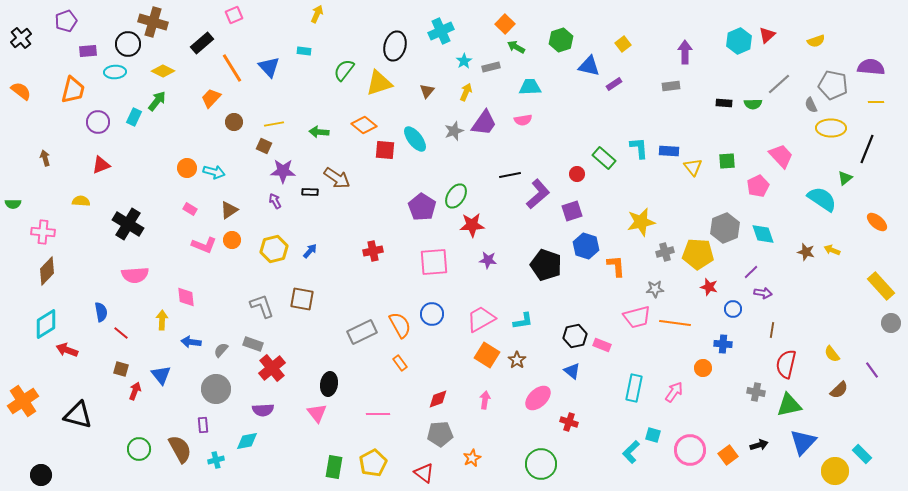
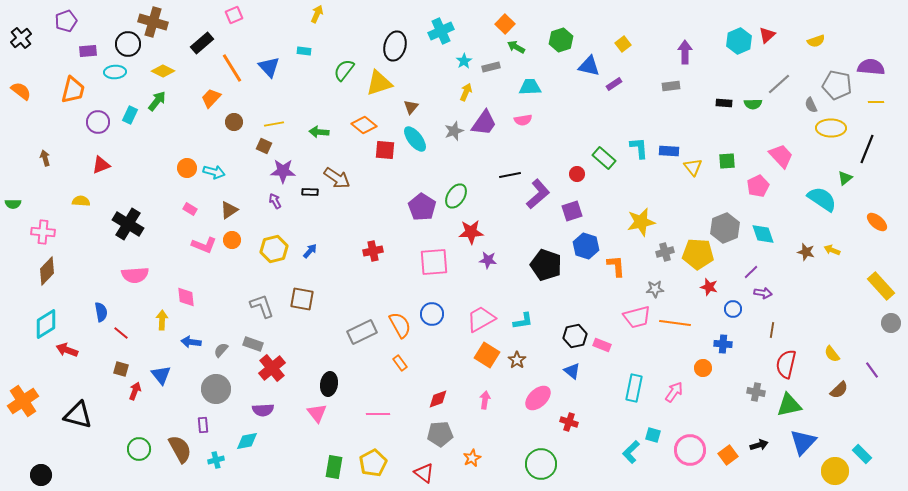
gray pentagon at (833, 85): moved 4 px right
brown triangle at (427, 91): moved 16 px left, 16 px down
cyan rectangle at (134, 117): moved 4 px left, 2 px up
red star at (472, 225): moved 1 px left, 7 px down
